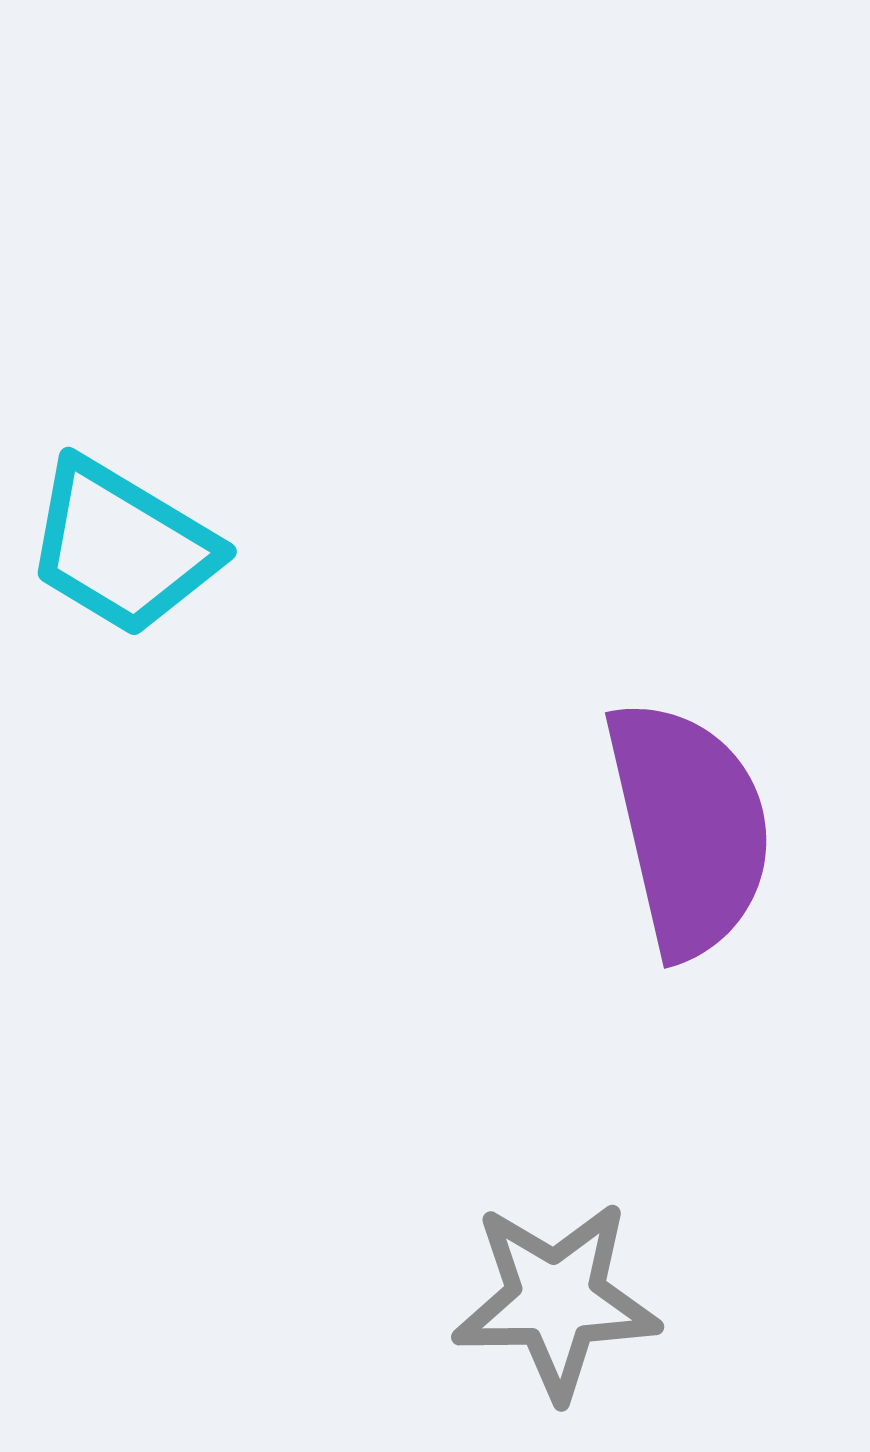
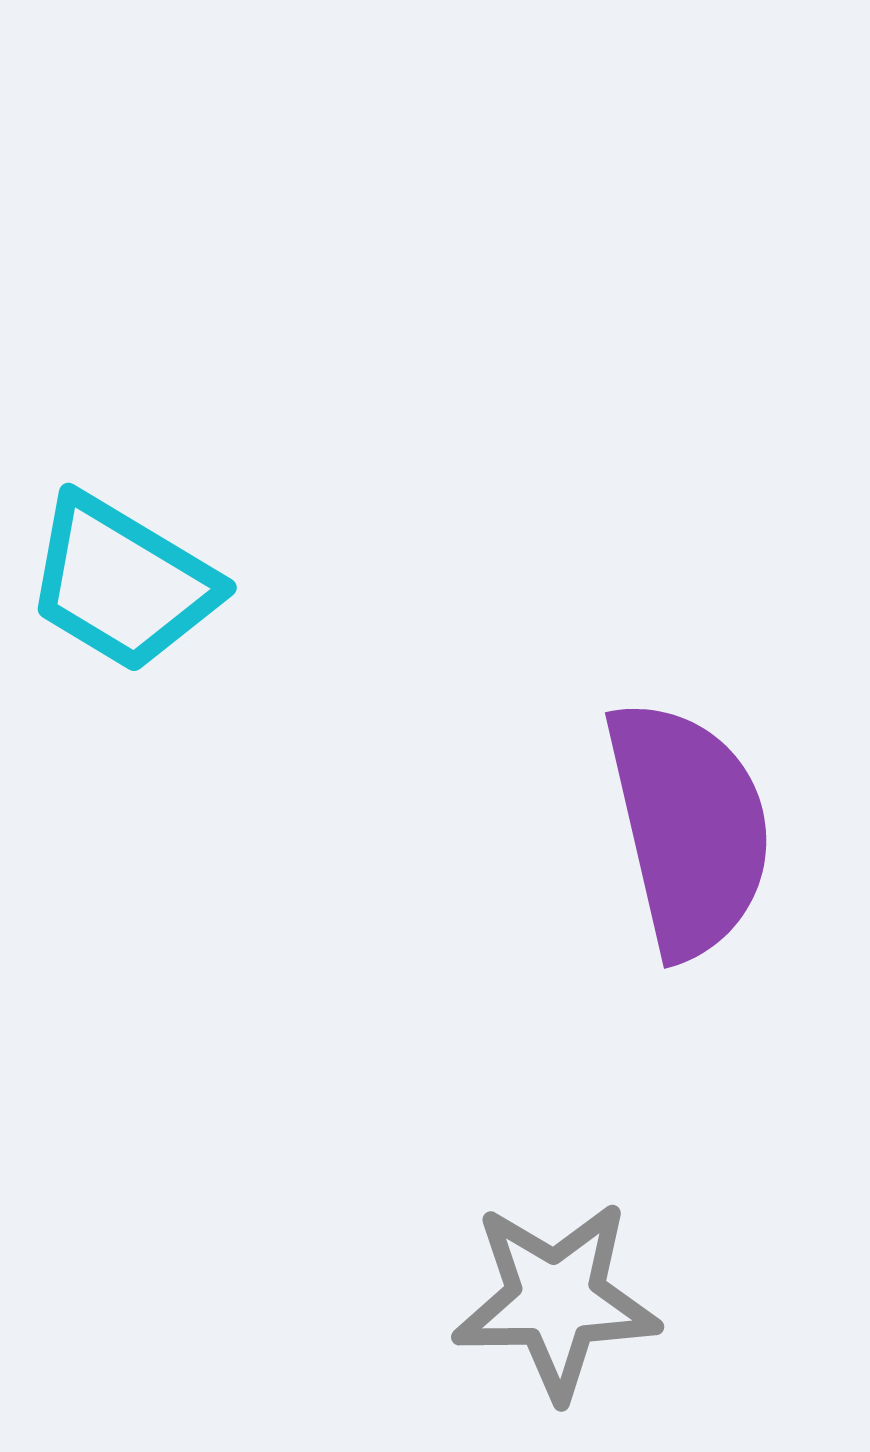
cyan trapezoid: moved 36 px down
